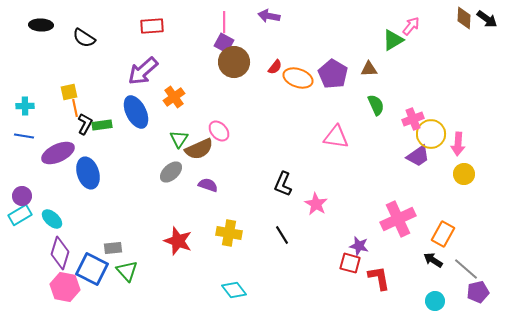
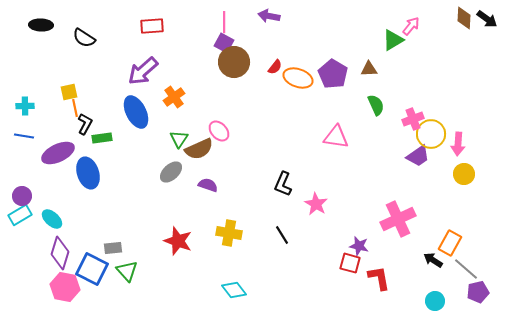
green rectangle at (102, 125): moved 13 px down
orange rectangle at (443, 234): moved 7 px right, 9 px down
